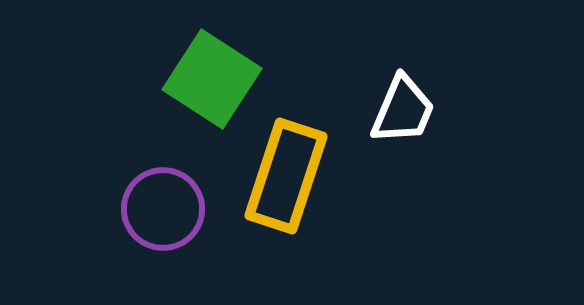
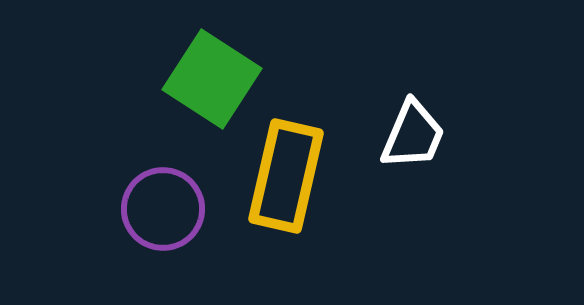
white trapezoid: moved 10 px right, 25 px down
yellow rectangle: rotated 5 degrees counterclockwise
